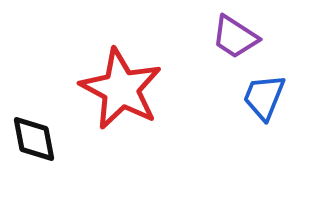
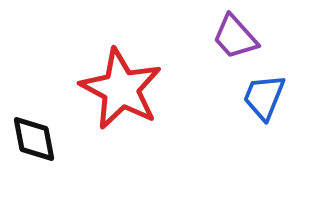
purple trapezoid: rotated 15 degrees clockwise
